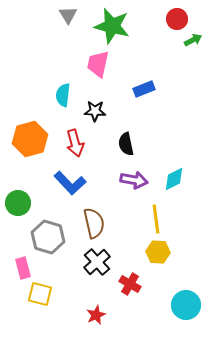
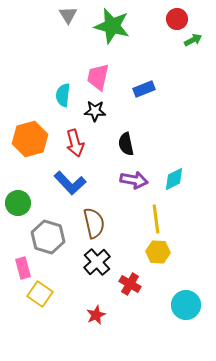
pink trapezoid: moved 13 px down
yellow square: rotated 20 degrees clockwise
